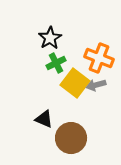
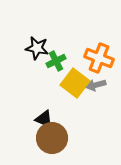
black star: moved 13 px left, 10 px down; rotated 30 degrees counterclockwise
green cross: moved 2 px up
brown circle: moved 19 px left
